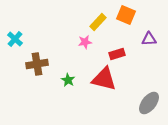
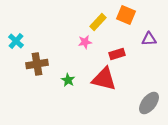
cyan cross: moved 1 px right, 2 px down
